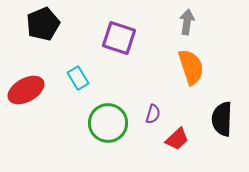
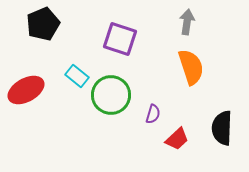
purple square: moved 1 px right, 1 px down
cyan rectangle: moved 1 px left, 2 px up; rotated 20 degrees counterclockwise
black semicircle: moved 9 px down
green circle: moved 3 px right, 28 px up
